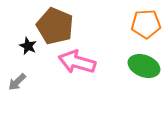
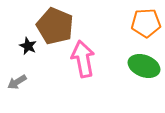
orange pentagon: moved 1 px up
pink arrow: moved 6 px right, 3 px up; rotated 63 degrees clockwise
gray arrow: rotated 12 degrees clockwise
